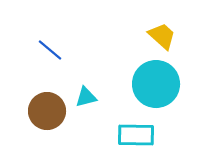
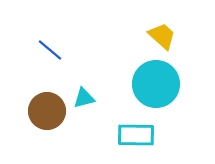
cyan triangle: moved 2 px left, 1 px down
